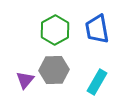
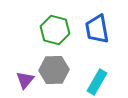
green hexagon: rotated 16 degrees counterclockwise
